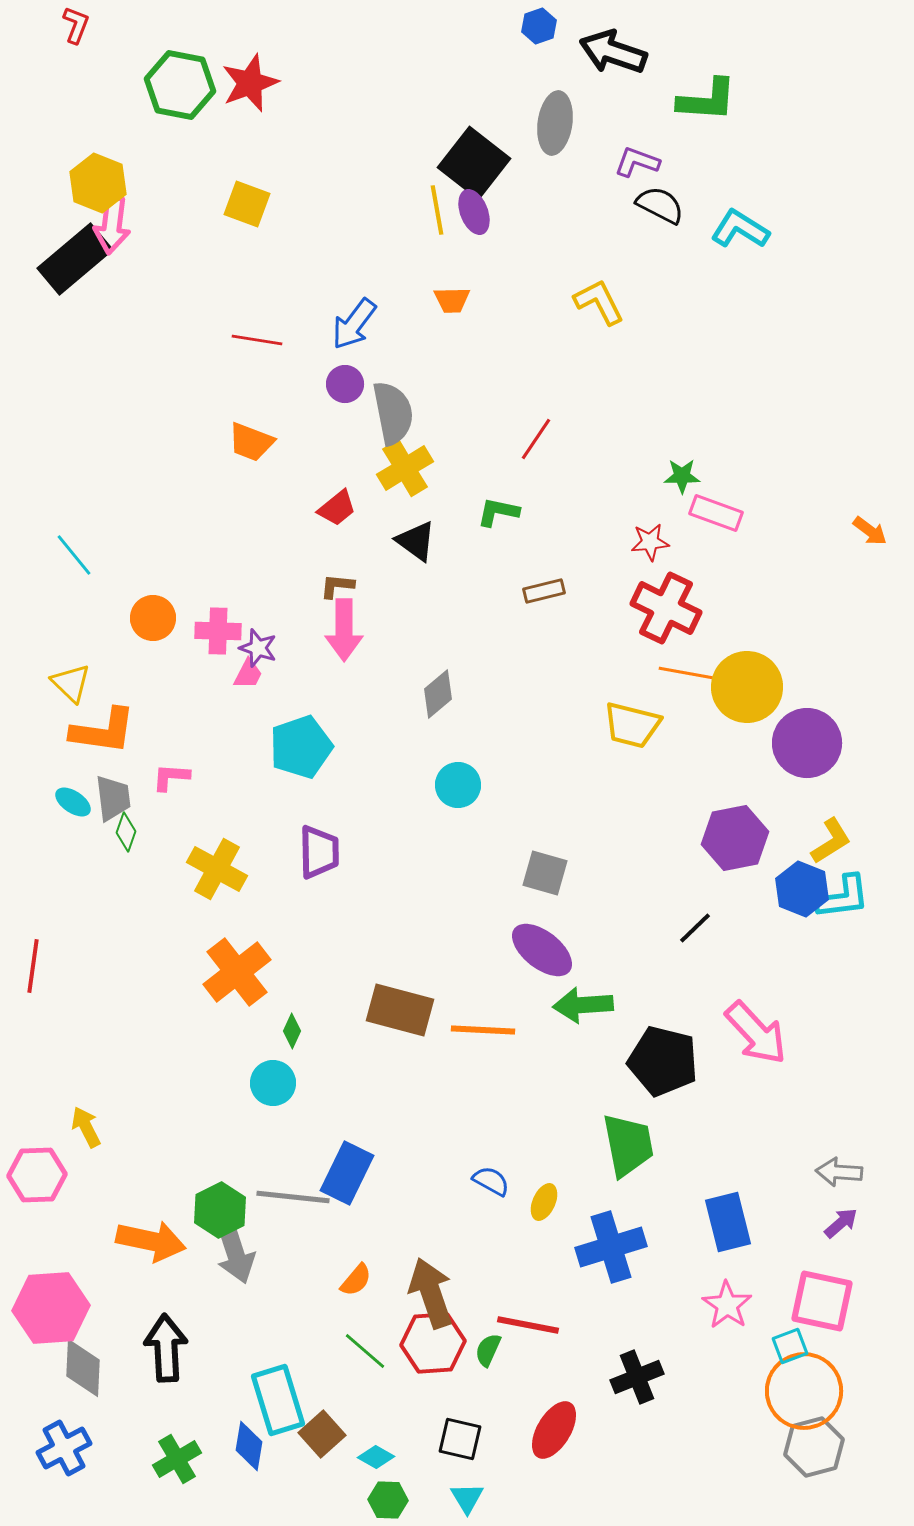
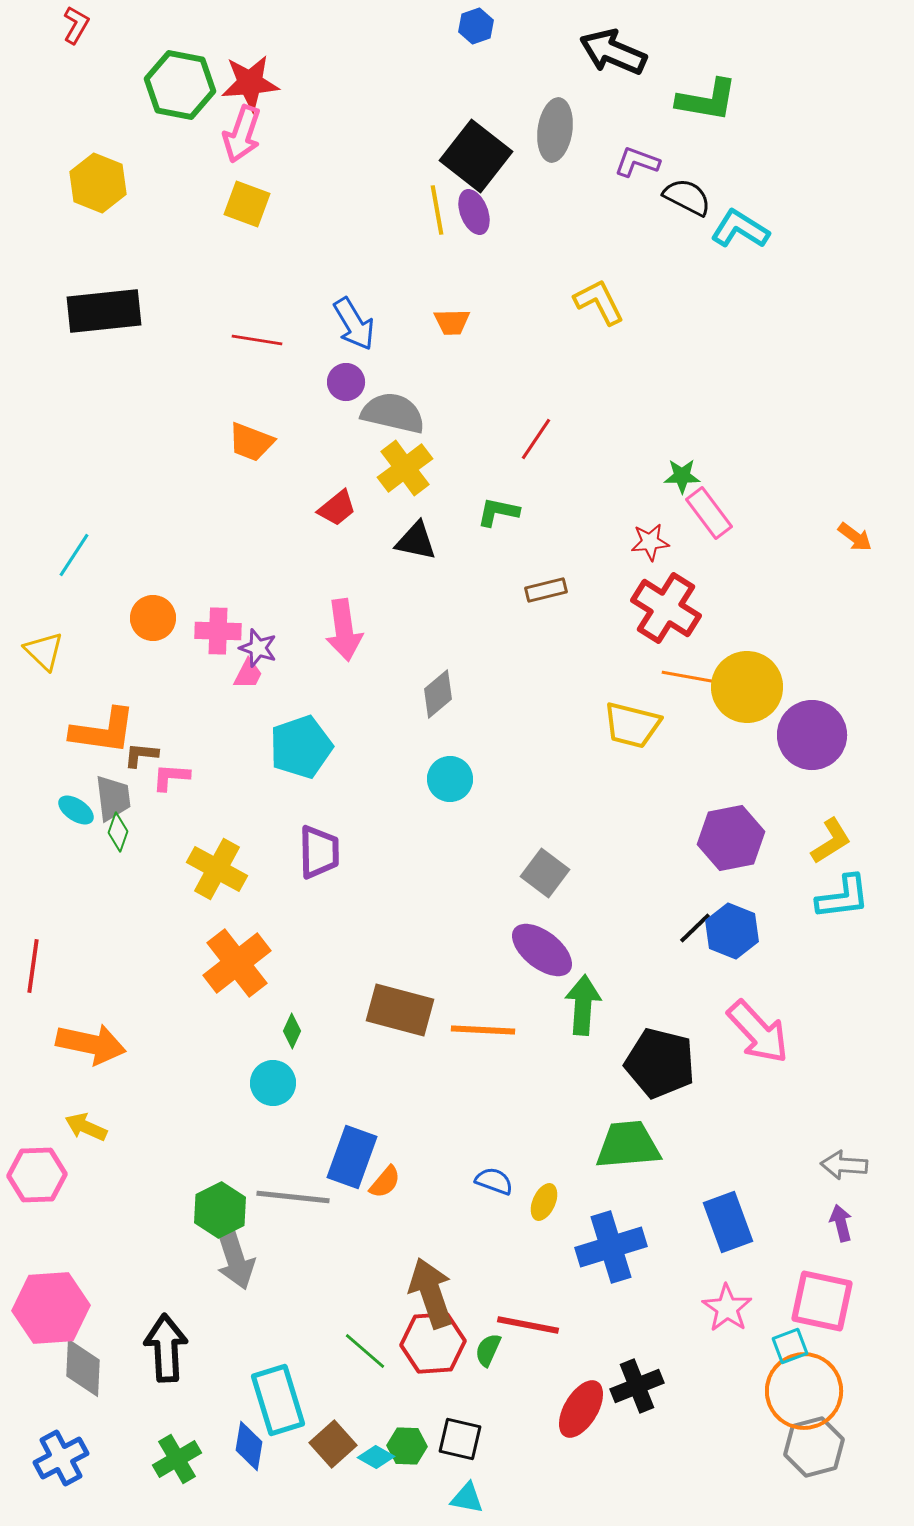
red L-shape at (76, 25): rotated 9 degrees clockwise
blue hexagon at (539, 26): moved 63 px left
black arrow at (613, 52): rotated 4 degrees clockwise
red star at (250, 83): rotated 16 degrees clockwise
green L-shape at (707, 100): rotated 6 degrees clockwise
gray ellipse at (555, 123): moved 7 px down
black square at (474, 163): moved 2 px right, 7 px up
black semicircle at (660, 205): moved 27 px right, 8 px up
pink arrow at (112, 225): moved 130 px right, 91 px up; rotated 12 degrees clockwise
black rectangle at (75, 259): moved 29 px right, 52 px down; rotated 34 degrees clockwise
orange trapezoid at (452, 300): moved 22 px down
blue arrow at (354, 324): rotated 68 degrees counterclockwise
purple circle at (345, 384): moved 1 px right, 2 px up
gray semicircle at (393, 413): rotated 66 degrees counterclockwise
yellow cross at (405, 468): rotated 6 degrees counterclockwise
pink rectangle at (716, 513): moved 7 px left; rotated 33 degrees clockwise
orange arrow at (870, 531): moved 15 px left, 6 px down
black triangle at (416, 541): rotated 24 degrees counterclockwise
cyan line at (74, 555): rotated 72 degrees clockwise
brown L-shape at (337, 586): moved 196 px left, 169 px down
brown rectangle at (544, 591): moved 2 px right, 1 px up
red cross at (666, 608): rotated 6 degrees clockwise
pink arrow at (344, 630): rotated 8 degrees counterclockwise
orange line at (686, 673): moved 3 px right, 4 px down
yellow triangle at (71, 683): moved 27 px left, 32 px up
purple circle at (807, 743): moved 5 px right, 8 px up
cyan circle at (458, 785): moved 8 px left, 6 px up
cyan ellipse at (73, 802): moved 3 px right, 8 px down
green diamond at (126, 832): moved 8 px left
purple hexagon at (735, 838): moved 4 px left
gray square at (545, 873): rotated 21 degrees clockwise
blue hexagon at (802, 889): moved 70 px left, 42 px down
orange cross at (237, 972): moved 9 px up
green arrow at (583, 1005): rotated 98 degrees clockwise
pink arrow at (756, 1033): moved 2 px right, 1 px up
black pentagon at (663, 1061): moved 3 px left, 2 px down
yellow arrow at (86, 1127): rotated 39 degrees counterclockwise
green trapezoid at (628, 1145): rotated 84 degrees counterclockwise
gray arrow at (839, 1172): moved 5 px right, 7 px up
blue rectangle at (347, 1173): moved 5 px right, 16 px up; rotated 6 degrees counterclockwise
blue semicircle at (491, 1181): moved 3 px right; rotated 9 degrees counterclockwise
blue rectangle at (728, 1222): rotated 6 degrees counterclockwise
purple arrow at (841, 1223): rotated 63 degrees counterclockwise
orange arrow at (151, 1241): moved 60 px left, 197 px up
gray arrow at (235, 1252): moved 6 px down
orange semicircle at (356, 1280): moved 29 px right, 98 px up
pink star at (727, 1305): moved 3 px down
black cross at (637, 1377): moved 9 px down
red ellipse at (554, 1430): moved 27 px right, 21 px up
brown square at (322, 1434): moved 11 px right, 10 px down
blue cross at (64, 1448): moved 3 px left, 10 px down
cyan triangle at (467, 1498): rotated 48 degrees counterclockwise
green hexagon at (388, 1500): moved 19 px right, 54 px up
